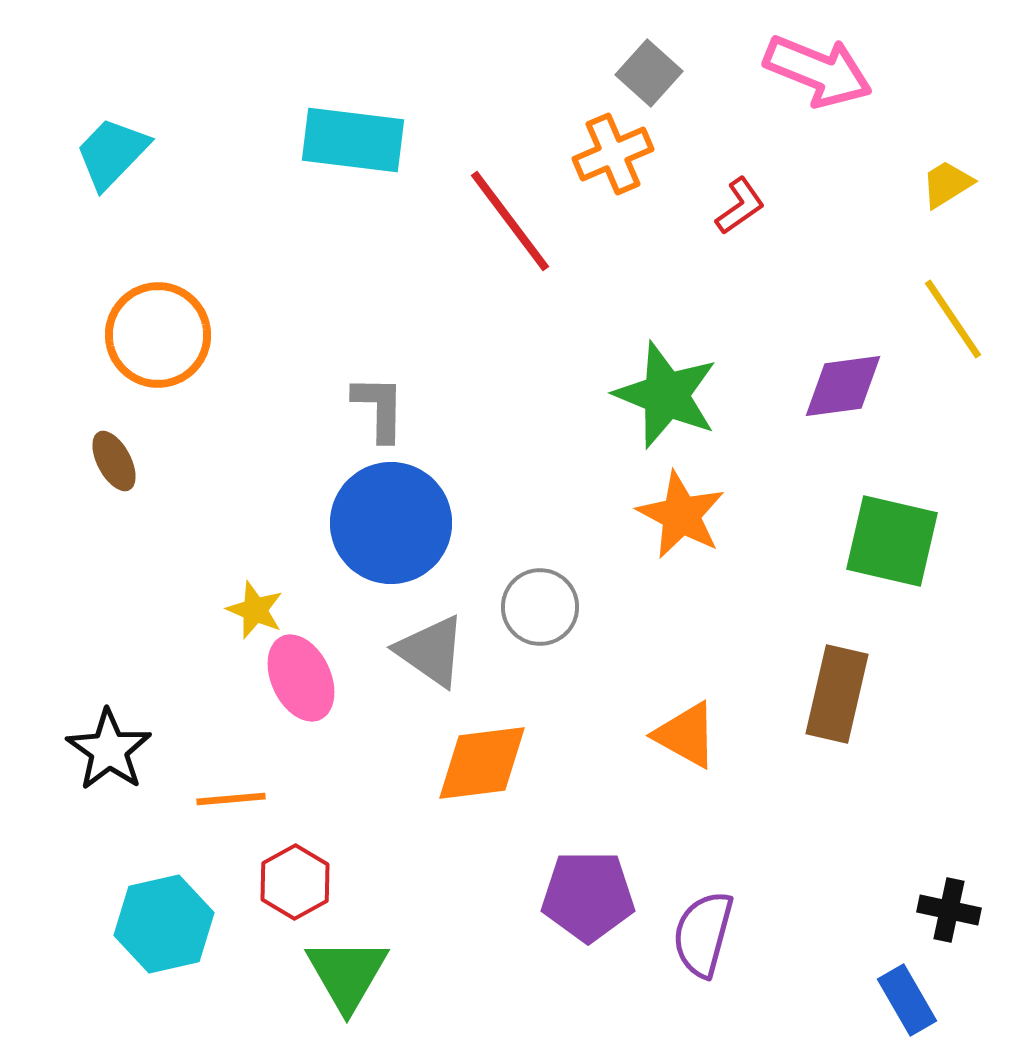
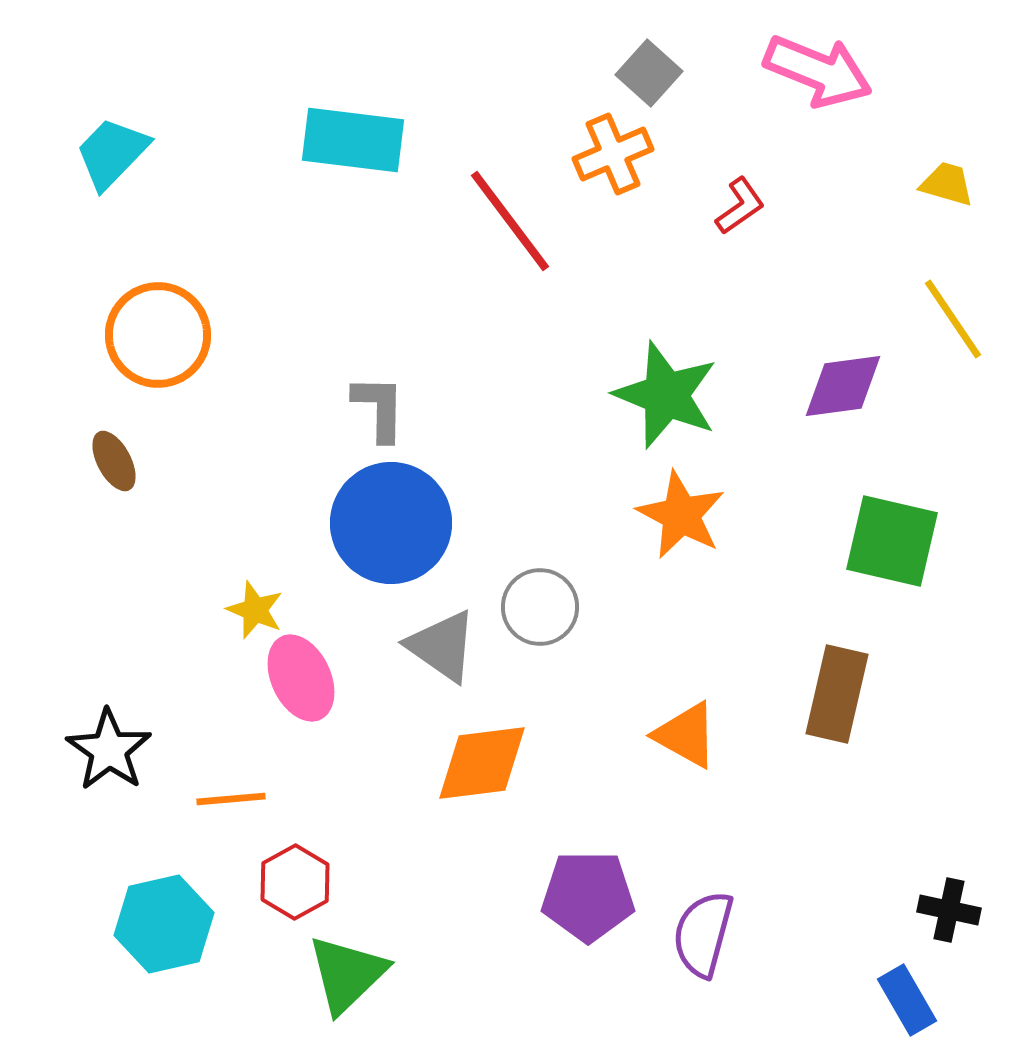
yellow trapezoid: rotated 48 degrees clockwise
gray triangle: moved 11 px right, 5 px up
green triangle: rotated 16 degrees clockwise
